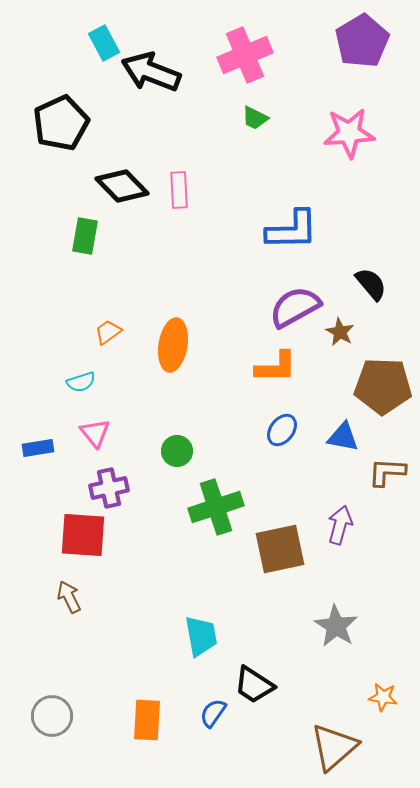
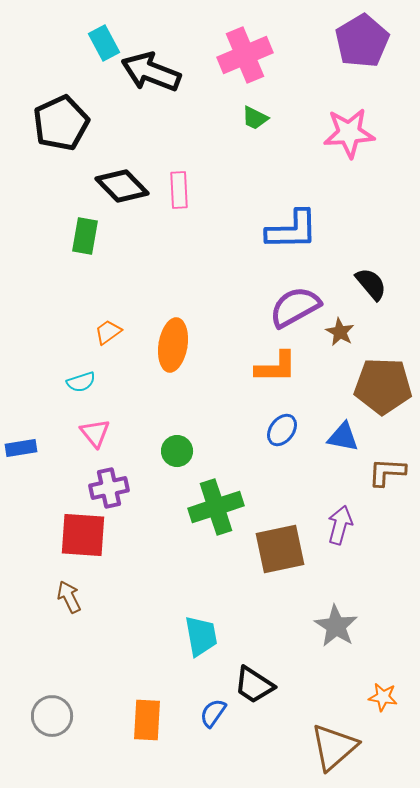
blue rectangle: moved 17 px left
